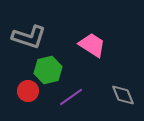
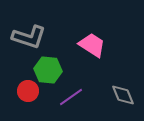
green hexagon: rotated 20 degrees clockwise
